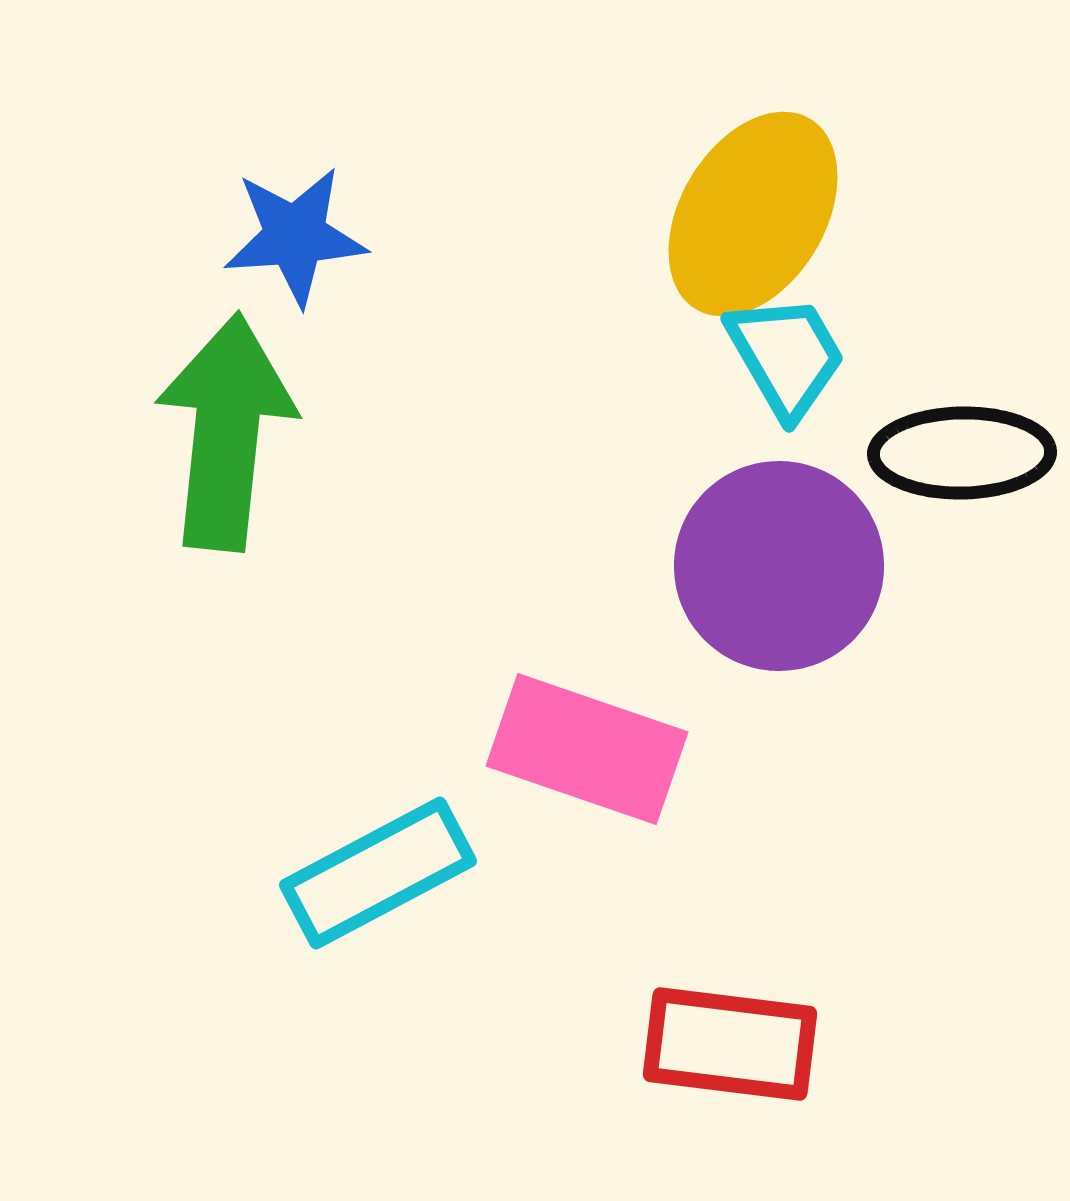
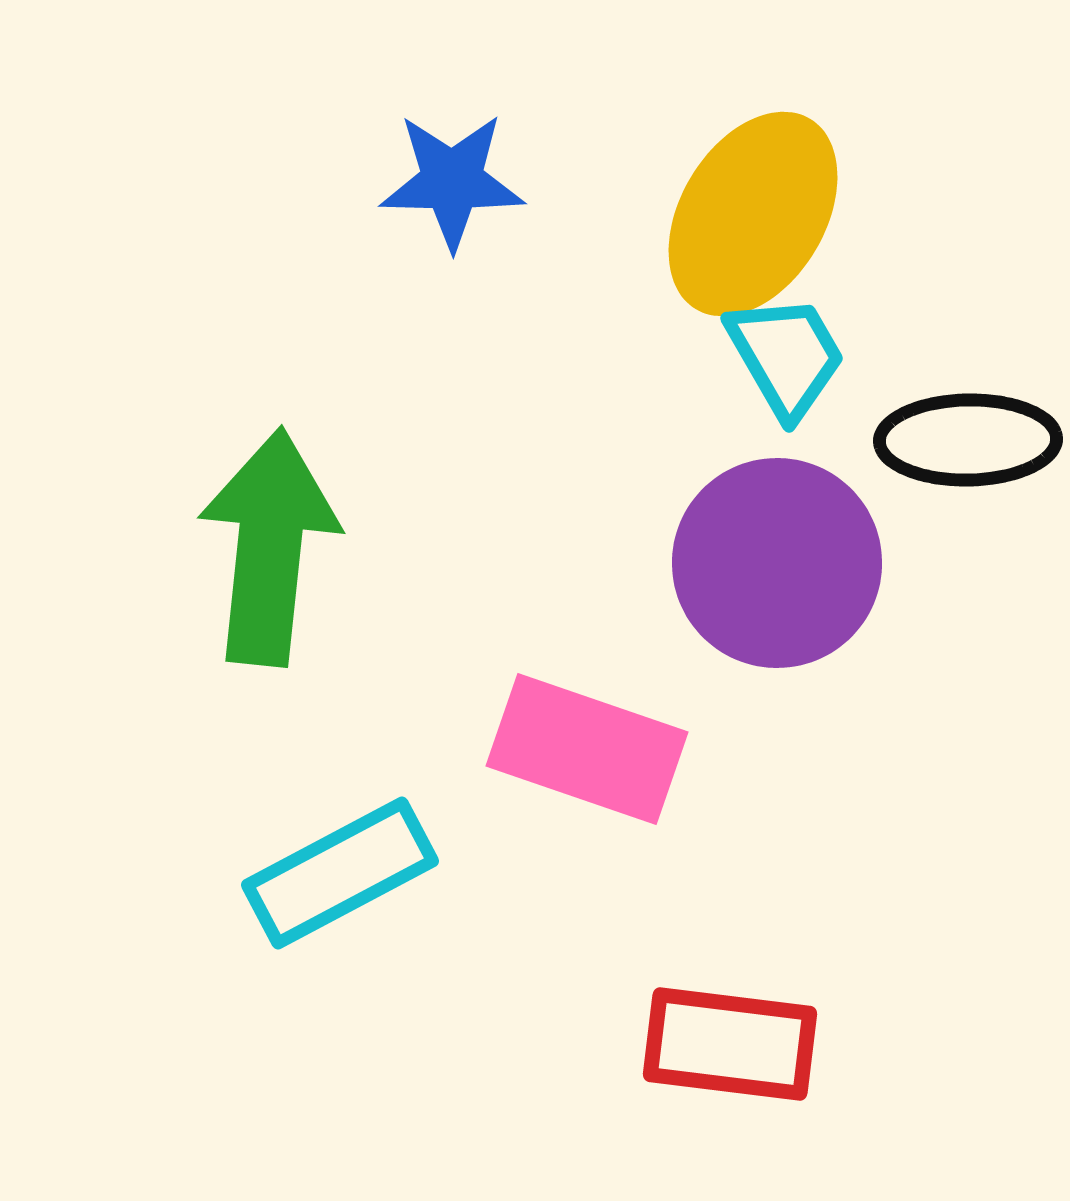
blue star: moved 157 px right, 55 px up; rotated 5 degrees clockwise
green arrow: moved 43 px right, 115 px down
black ellipse: moved 6 px right, 13 px up
purple circle: moved 2 px left, 3 px up
cyan rectangle: moved 38 px left
